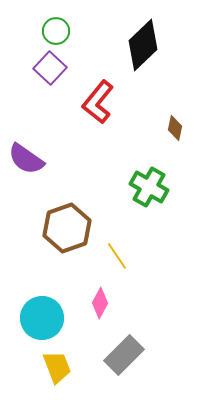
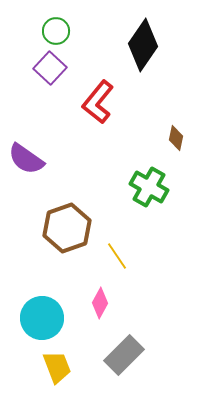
black diamond: rotated 12 degrees counterclockwise
brown diamond: moved 1 px right, 10 px down
